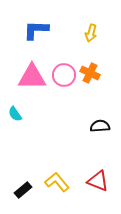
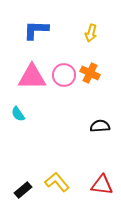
cyan semicircle: moved 3 px right
red triangle: moved 4 px right, 4 px down; rotated 15 degrees counterclockwise
